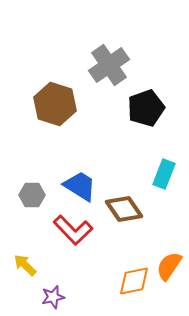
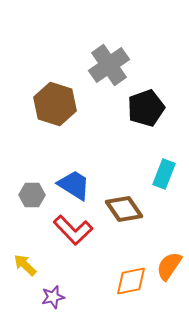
blue trapezoid: moved 6 px left, 1 px up
orange diamond: moved 3 px left
